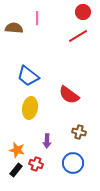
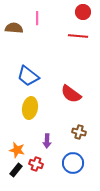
red line: rotated 36 degrees clockwise
red semicircle: moved 2 px right, 1 px up
